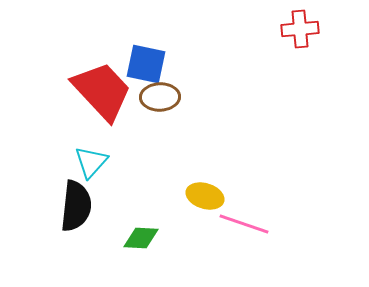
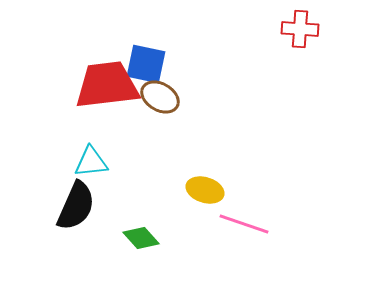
red cross: rotated 9 degrees clockwise
red trapezoid: moved 5 px right, 6 px up; rotated 54 degrees counterclockwise
brown ellipse: rotated 33 degrees clockwise
cyan triangle: rotated 42 degrees clockwise
yellow ellipse: moved 6 px up
black semicircle: rotated 18 degrees clockwise
green diamond: rotated 45 degrees clockwise
